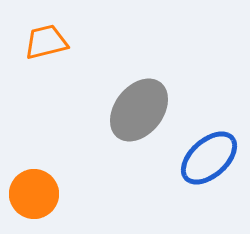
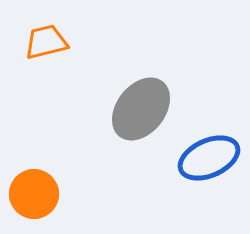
gray ellipse: moved 2 px right, 1 px up
blue ellipse: rotated 18 degrees clockwise
